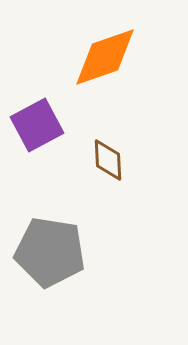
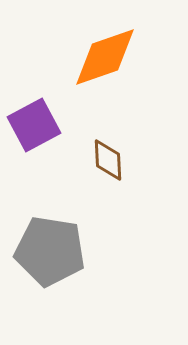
purple square: moved 3 px left
gray pentagon: moved 1 px up
